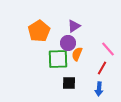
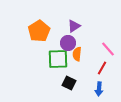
orange semicircle: rotated 16 degrees counterclockwise
black square: rotated 24 degrees clockwise
